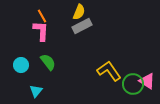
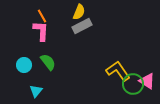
cyan circle: moved 3 px right
yellow L-shape: moved 9 px right
